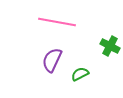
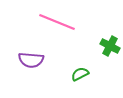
pink line: rotated 12 degrees clockwise
purple semicircle: moved 21 px left; rotated 110 degrees counterclockwise
